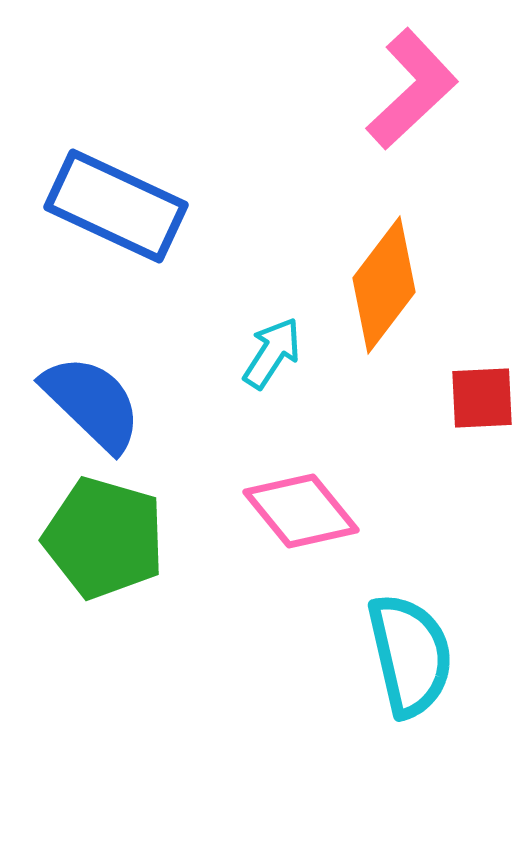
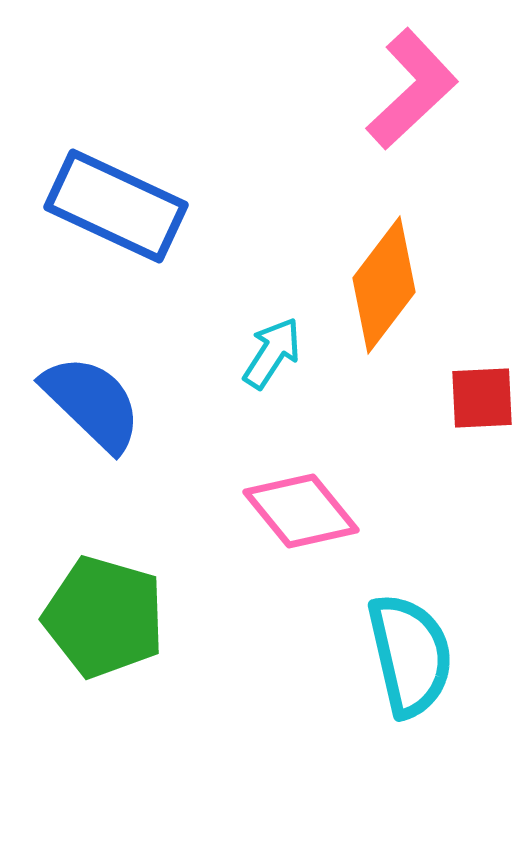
green pentagon: moved 79 px down
